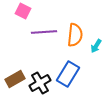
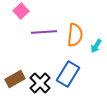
pink square: moved 2 px left; rotated 21 degrees clockwise
black cross: rotated 15 degrees counterclockwise
